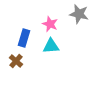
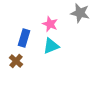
gray star: moved 1 px right, 1 px up
cyan triangle: rotated 18 degrees counterclockwise
